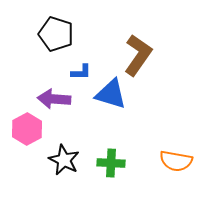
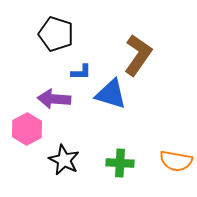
green cross: moved 9 px right
